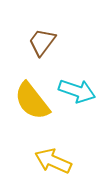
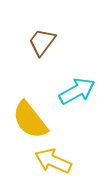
cyan arrow: rotated 48 degrees counterclockwise
yellow semicircle: moved 2 px left, 19 px down
